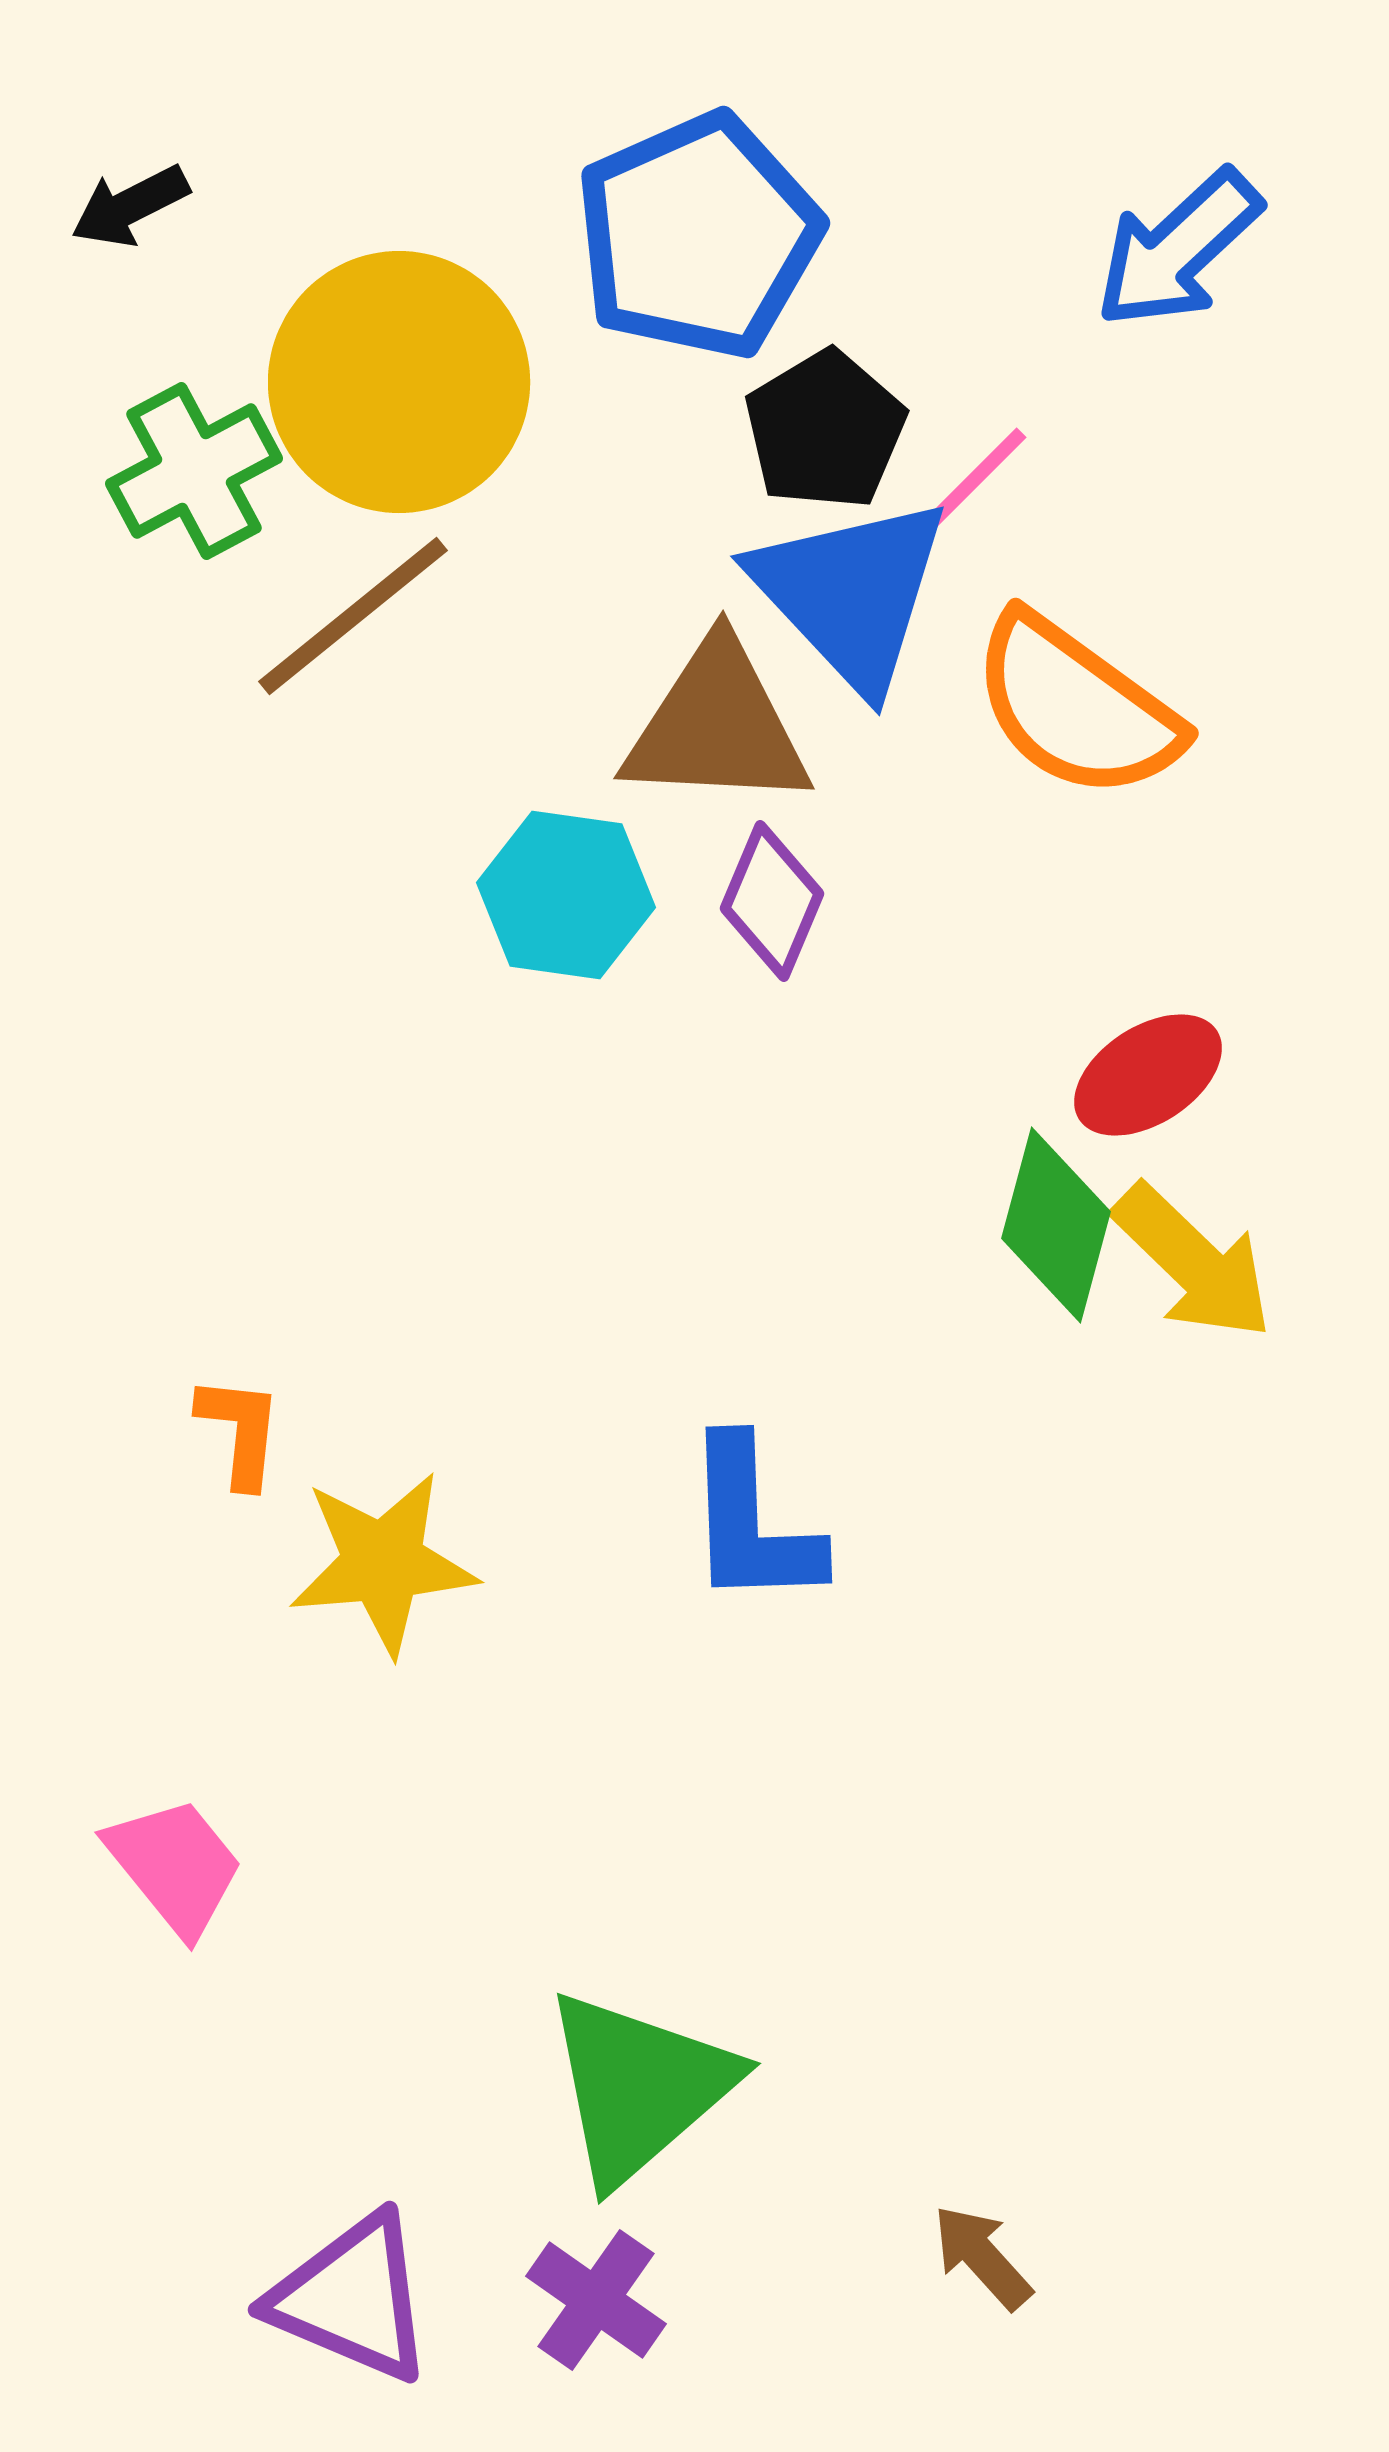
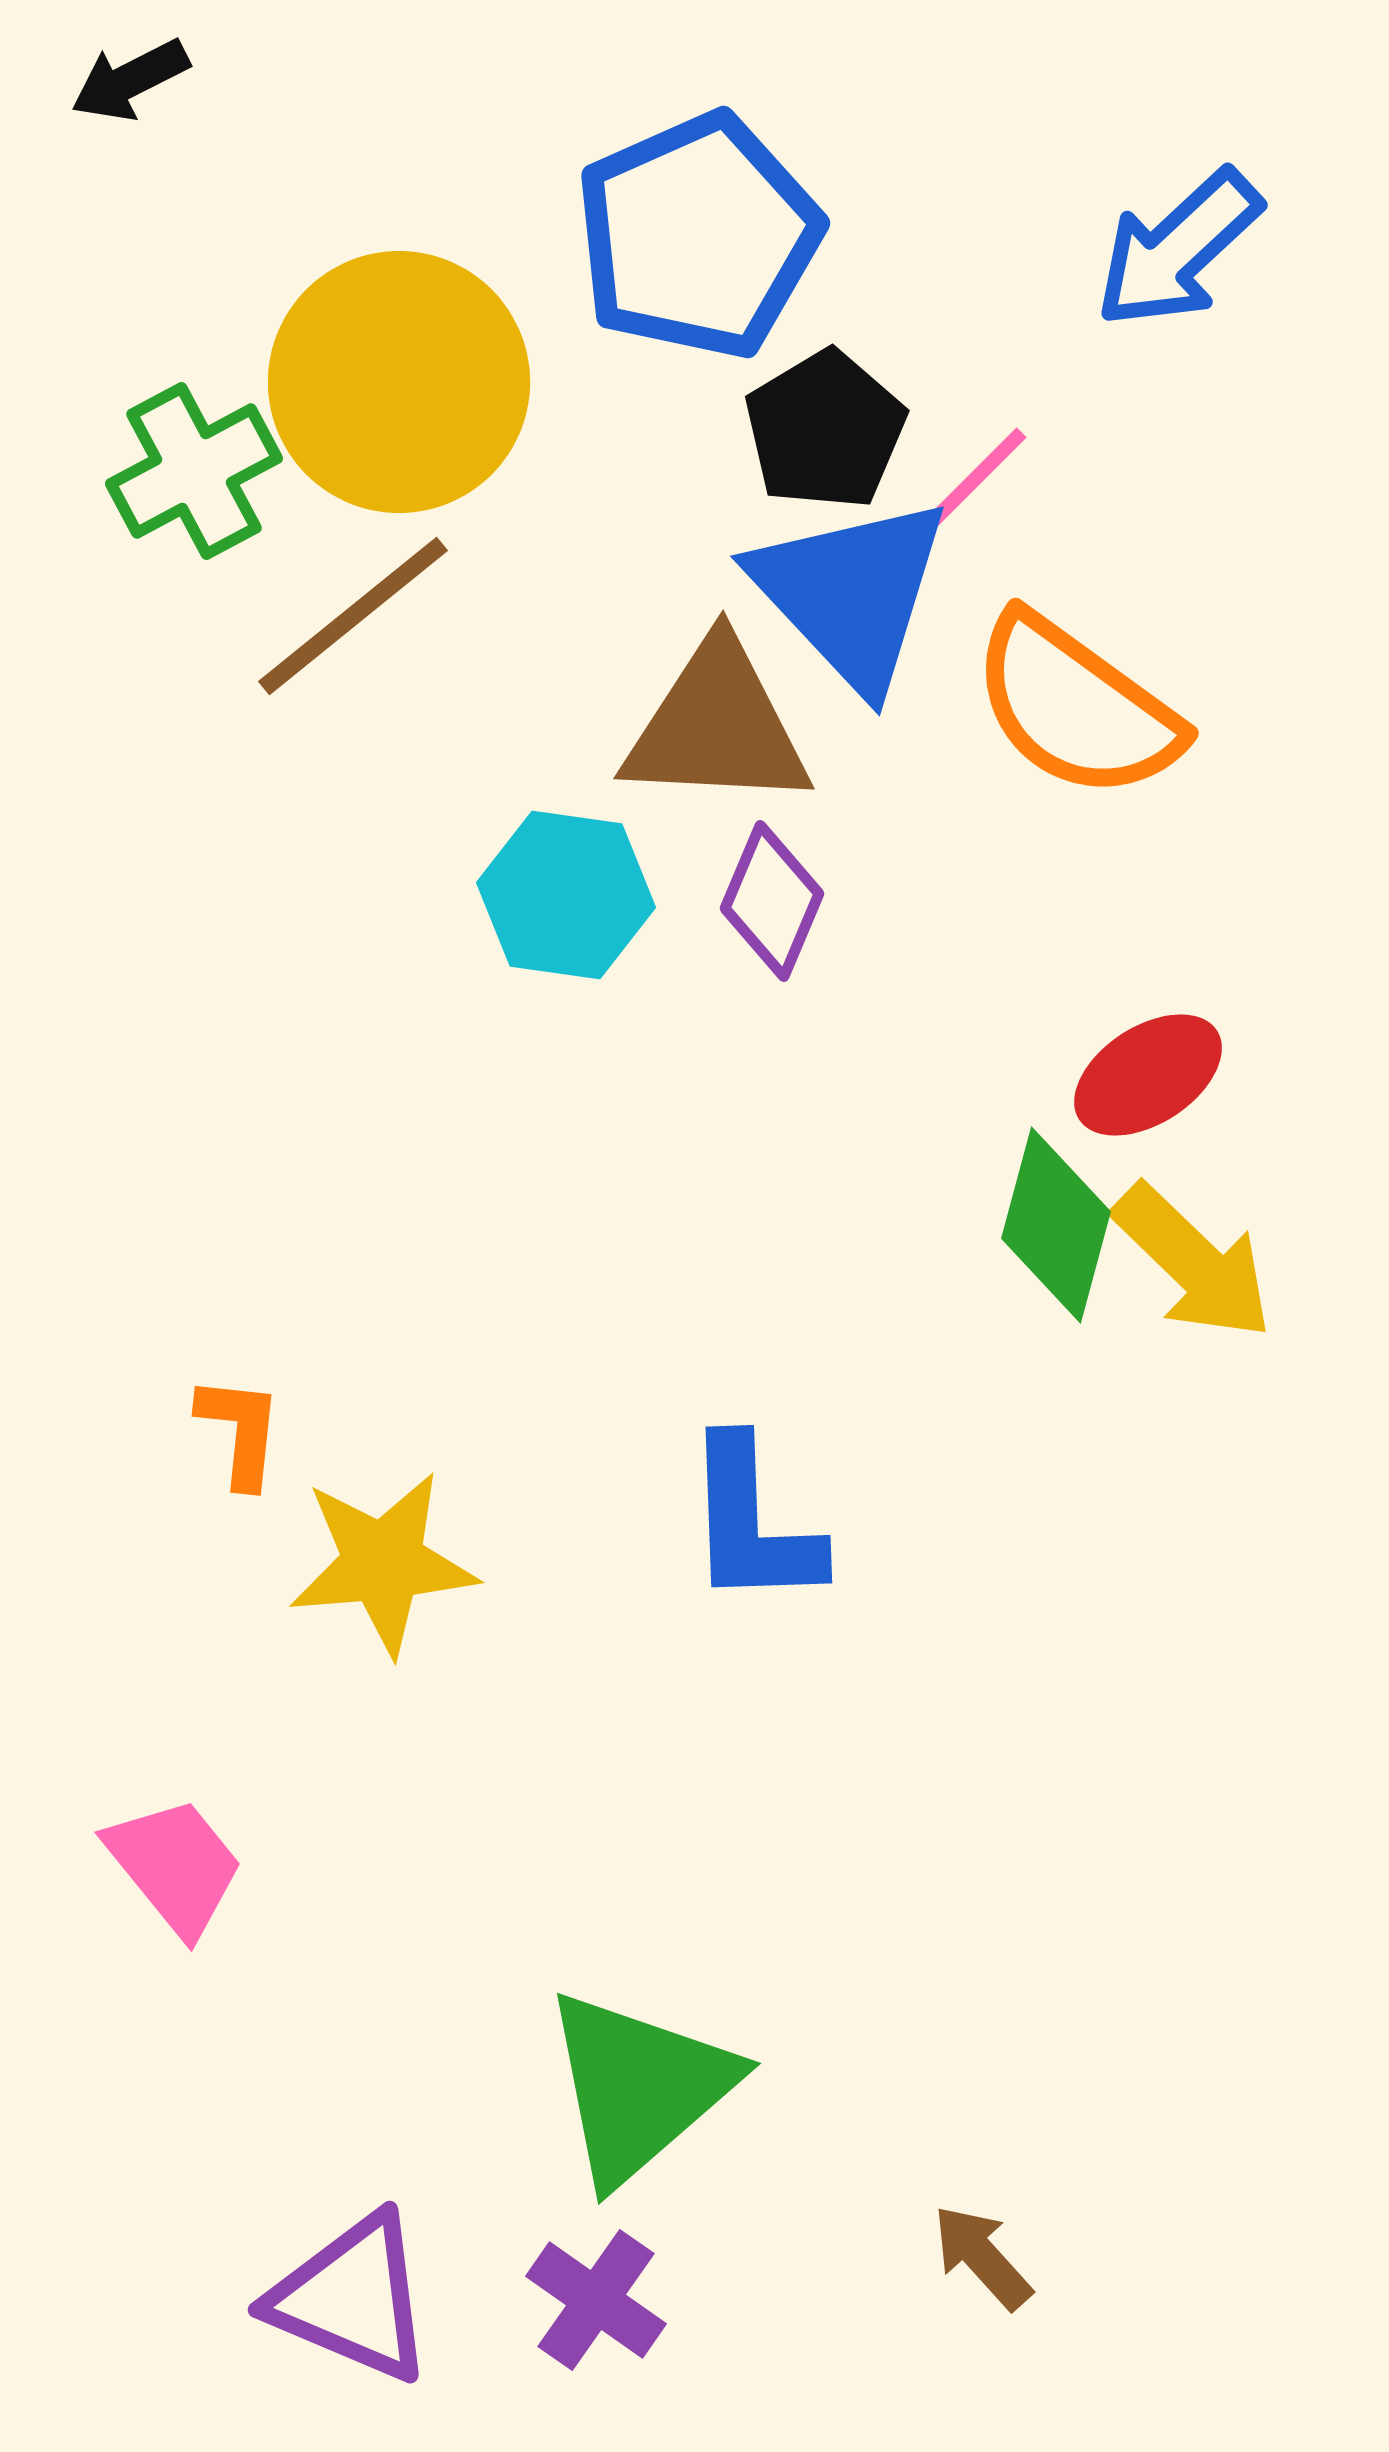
black arrow: moved 126 px up
